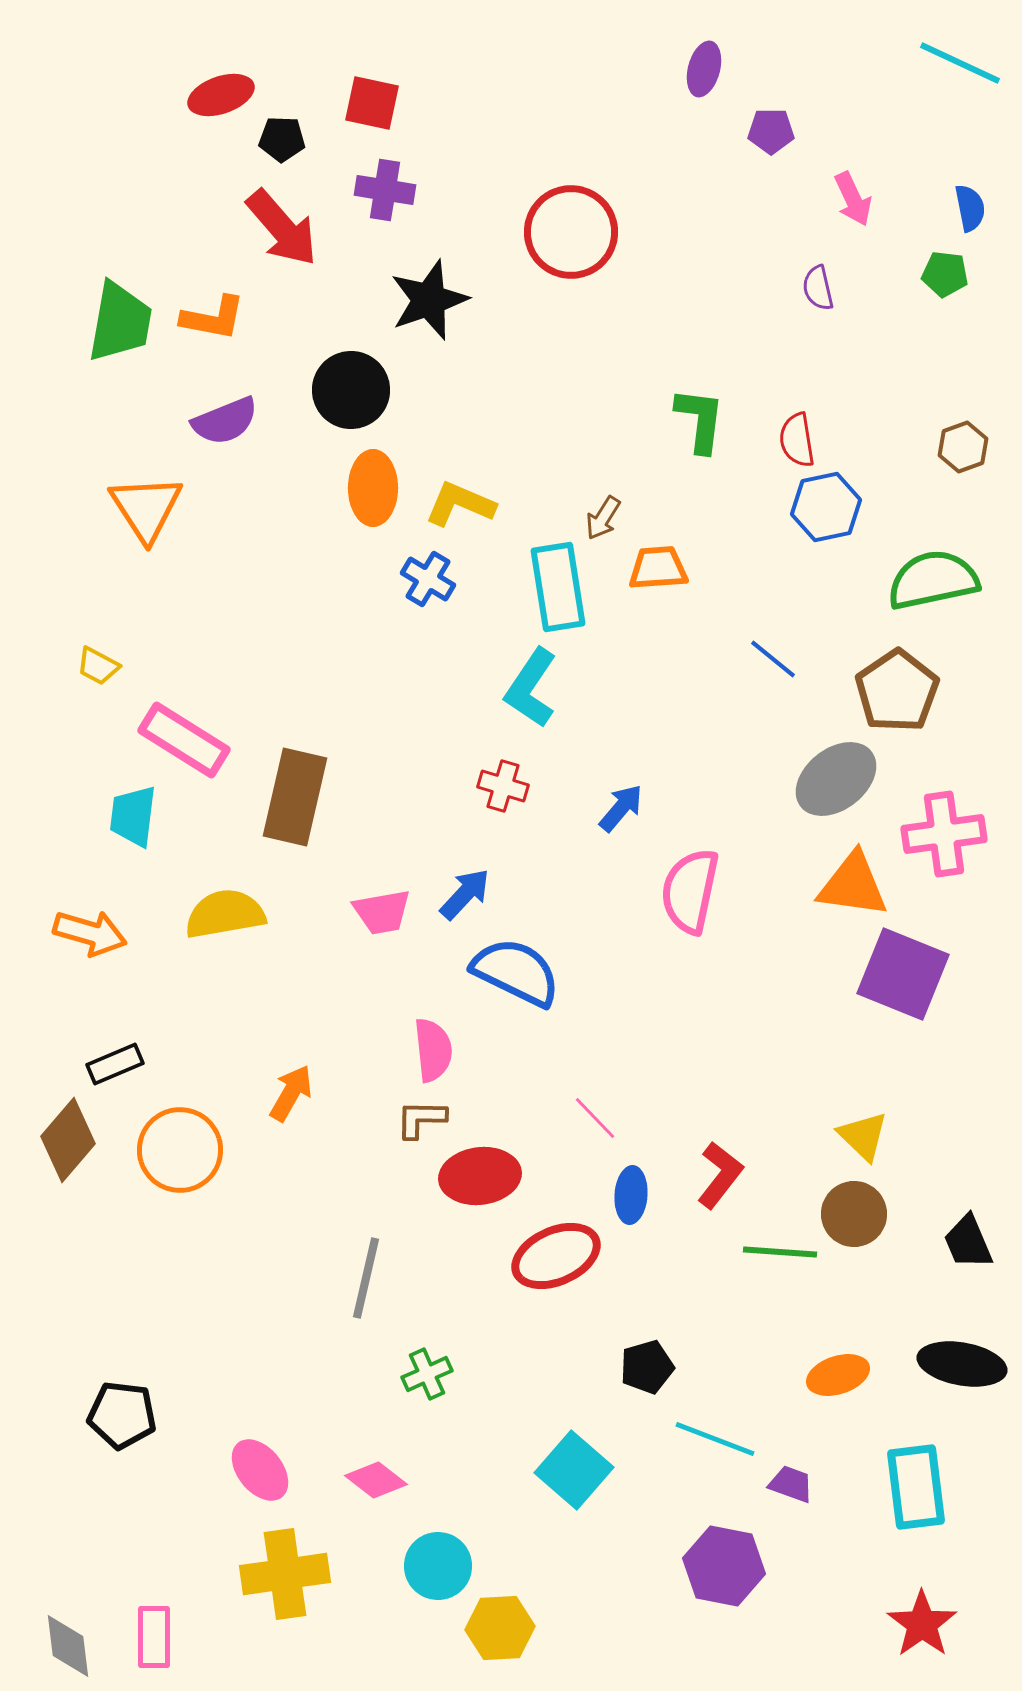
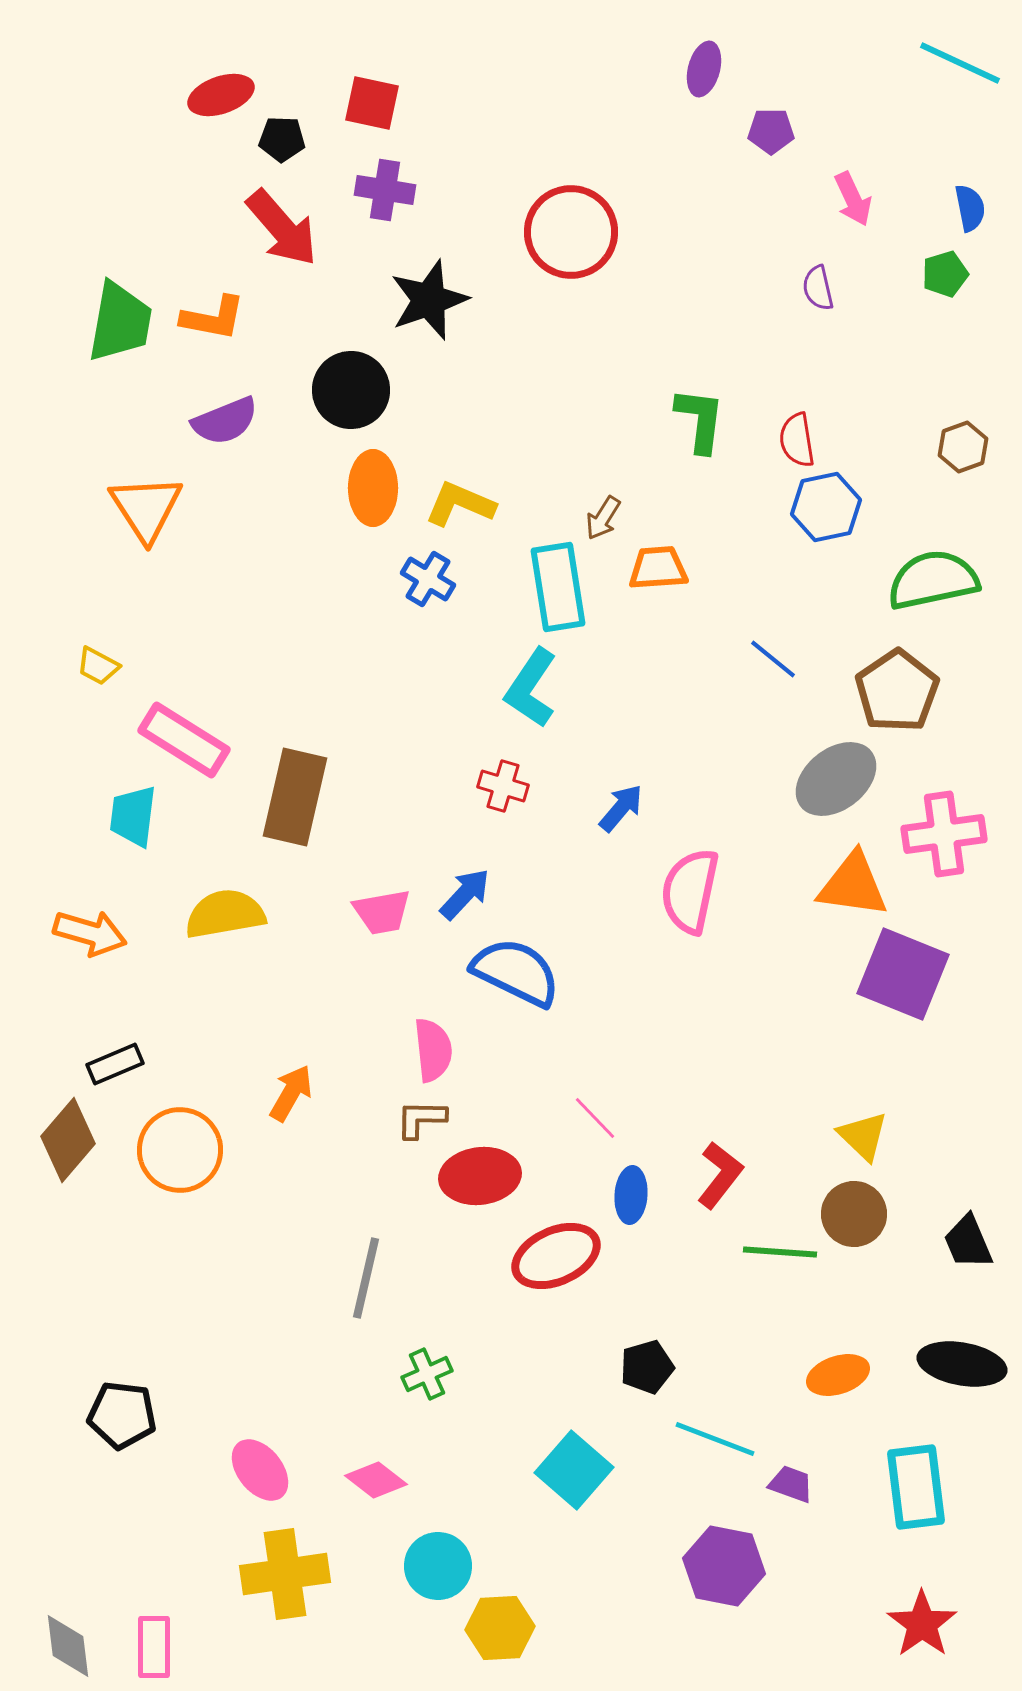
green pentagon at (945, 274): rotated 24 degrees counterclockwise
pink rectangle at (154, 1637): moved 10 px down
